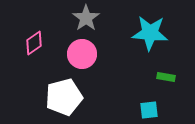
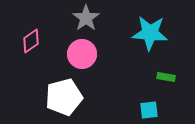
pink diamond: moved 3 px left, 2 px up
